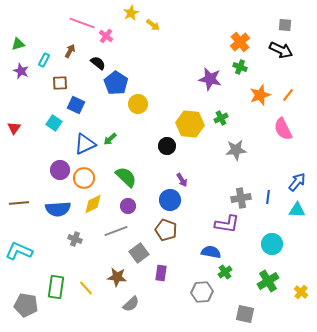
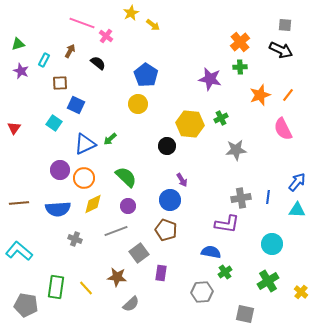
green cross at (240, 67): rotated 24 degrees counterclockwise
blue pentagon at (116, 83): moved 30 px right, 8 px up
cyan L-shape at (19, 251): rotated 16 degrees clockwise
